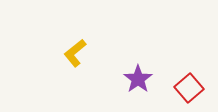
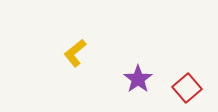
red square: moved 2 px left
